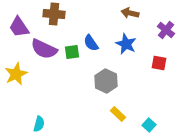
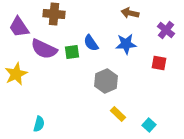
blue star: rotated 30 degrees counterclockwise
gray hexagon: rotated 10 degrees clockwise
